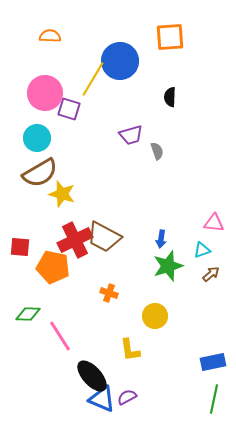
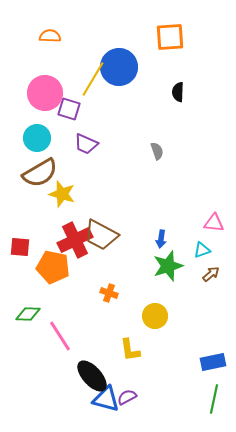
blue circle: moved 1 px left, 6 px down
black semicircle: moved 8 px right, 5 px up
purple trapezoid: moved 45 px left, 9 px down; rotated 40 degrees clockwise
brown trapezoid: moved 3 px left, 2 px up
blue triangle: moved 4 px right; rotated 8 degrees counterclockwise
